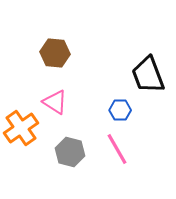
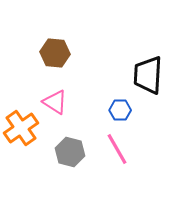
black trapezoid: rotated 24 degrees clockwise
